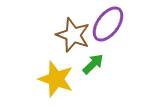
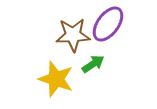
brown star: rotated 24 degrees counterclockwise
green arrow: rotated 10 degrees clockwise
